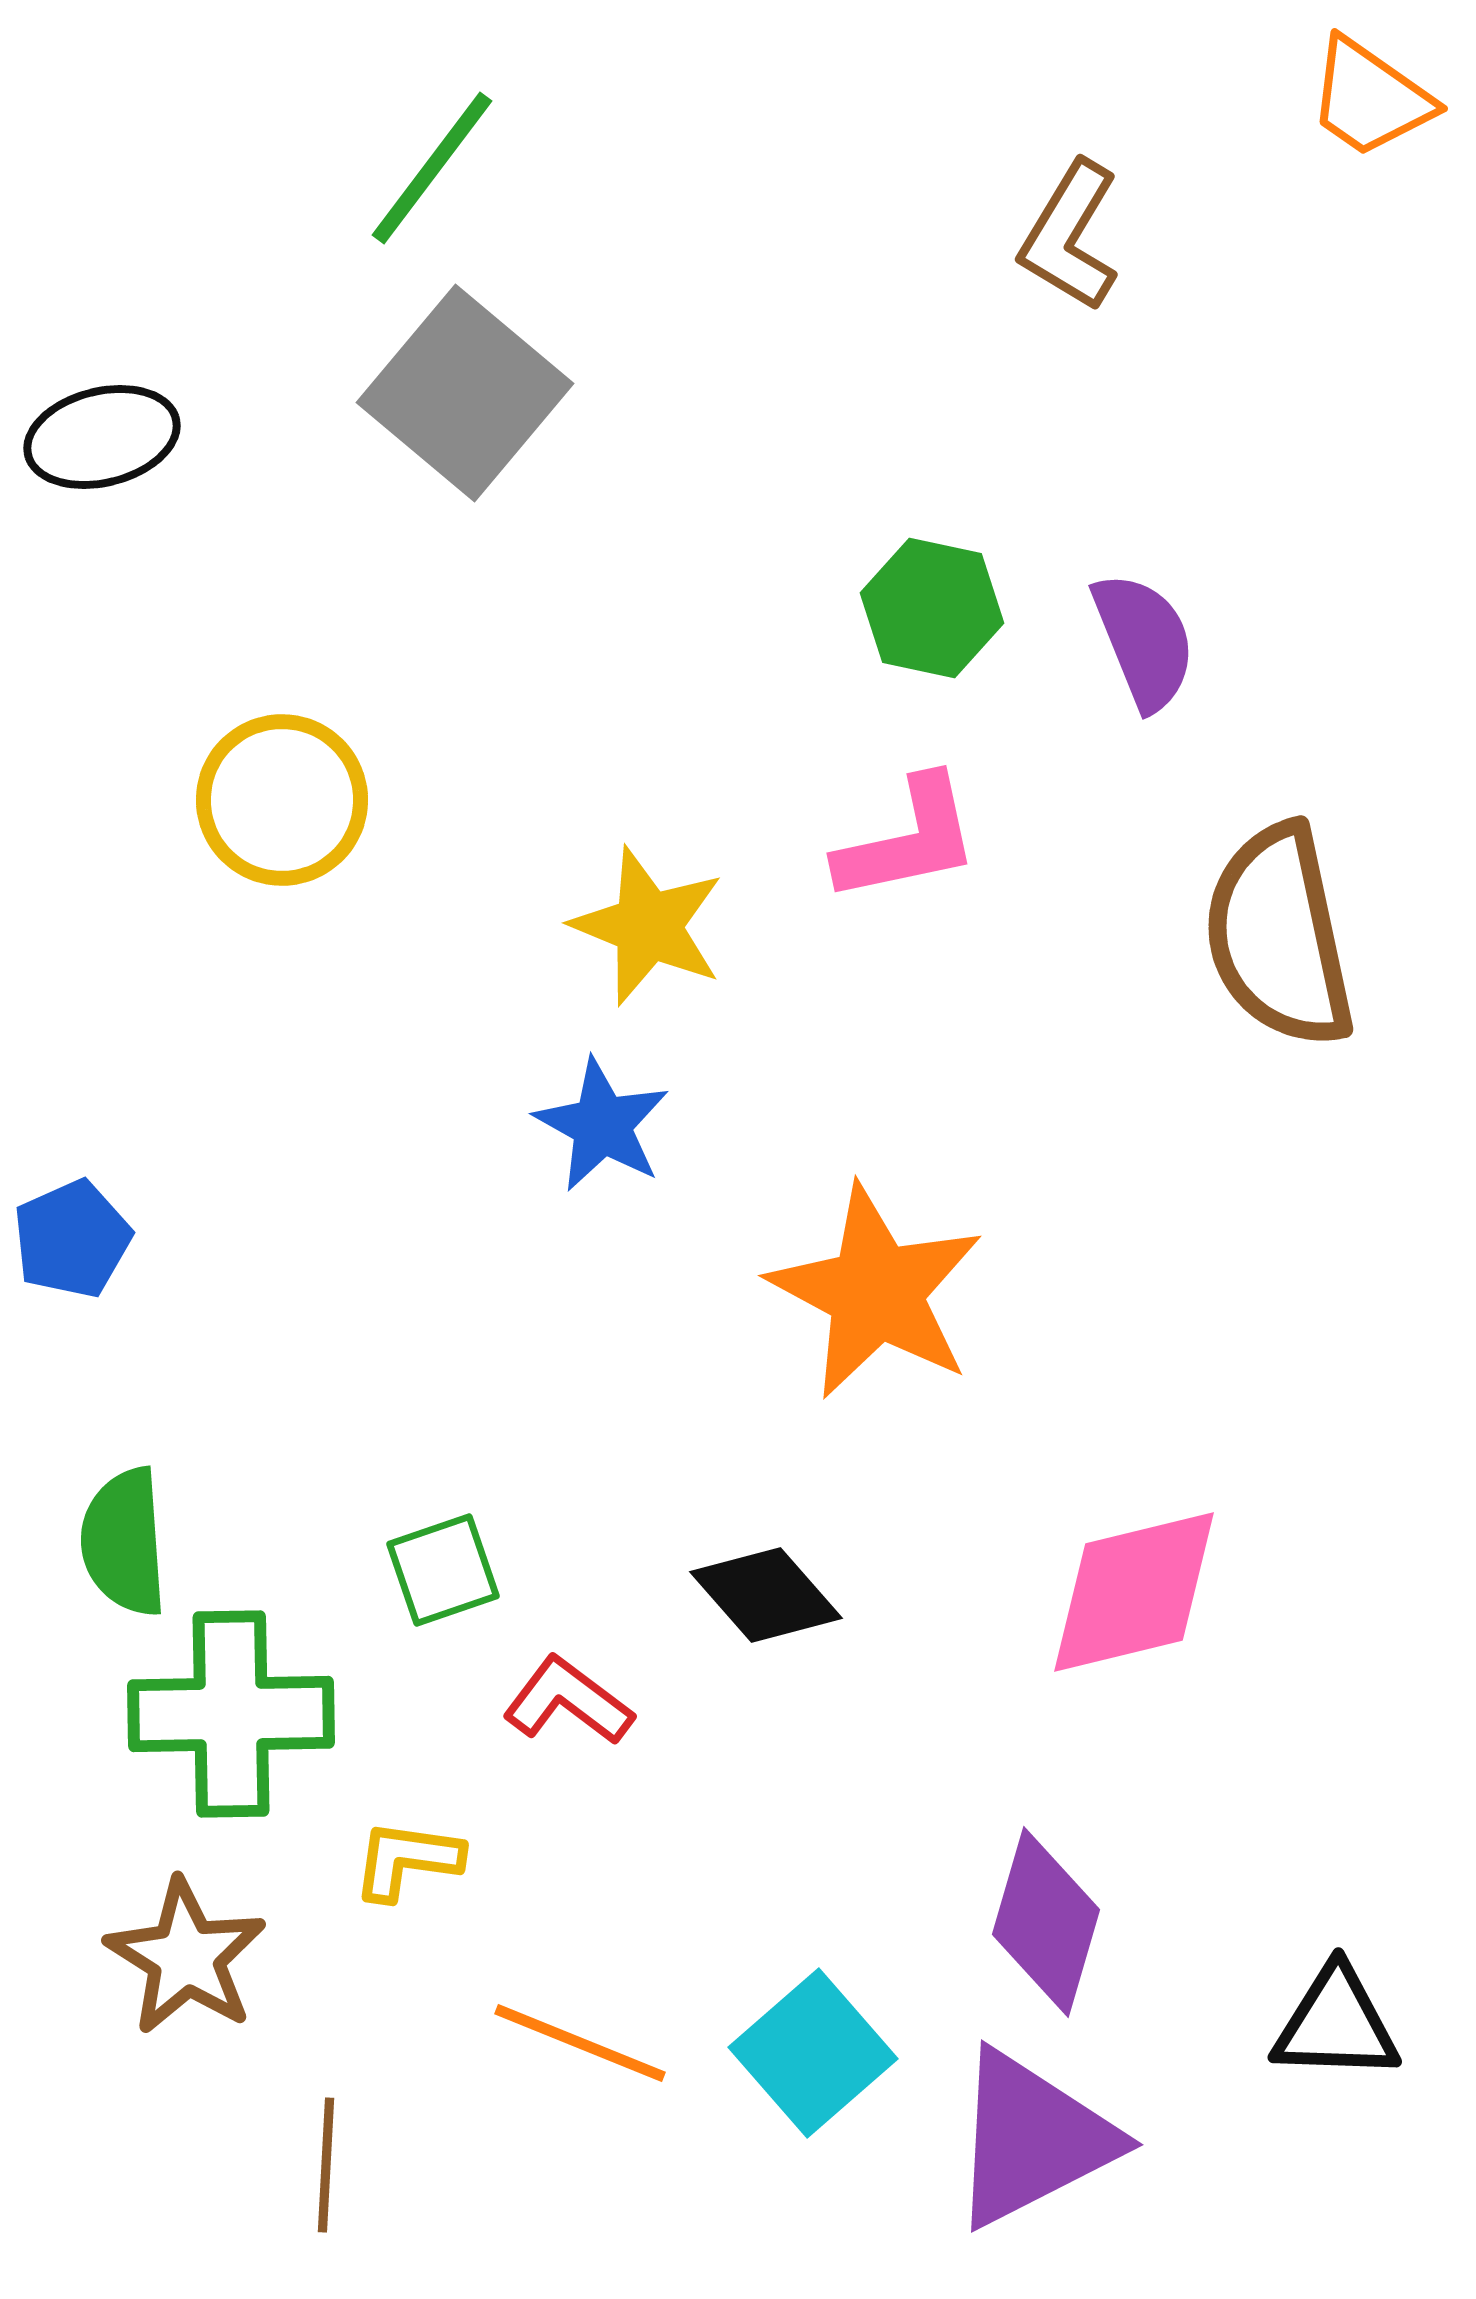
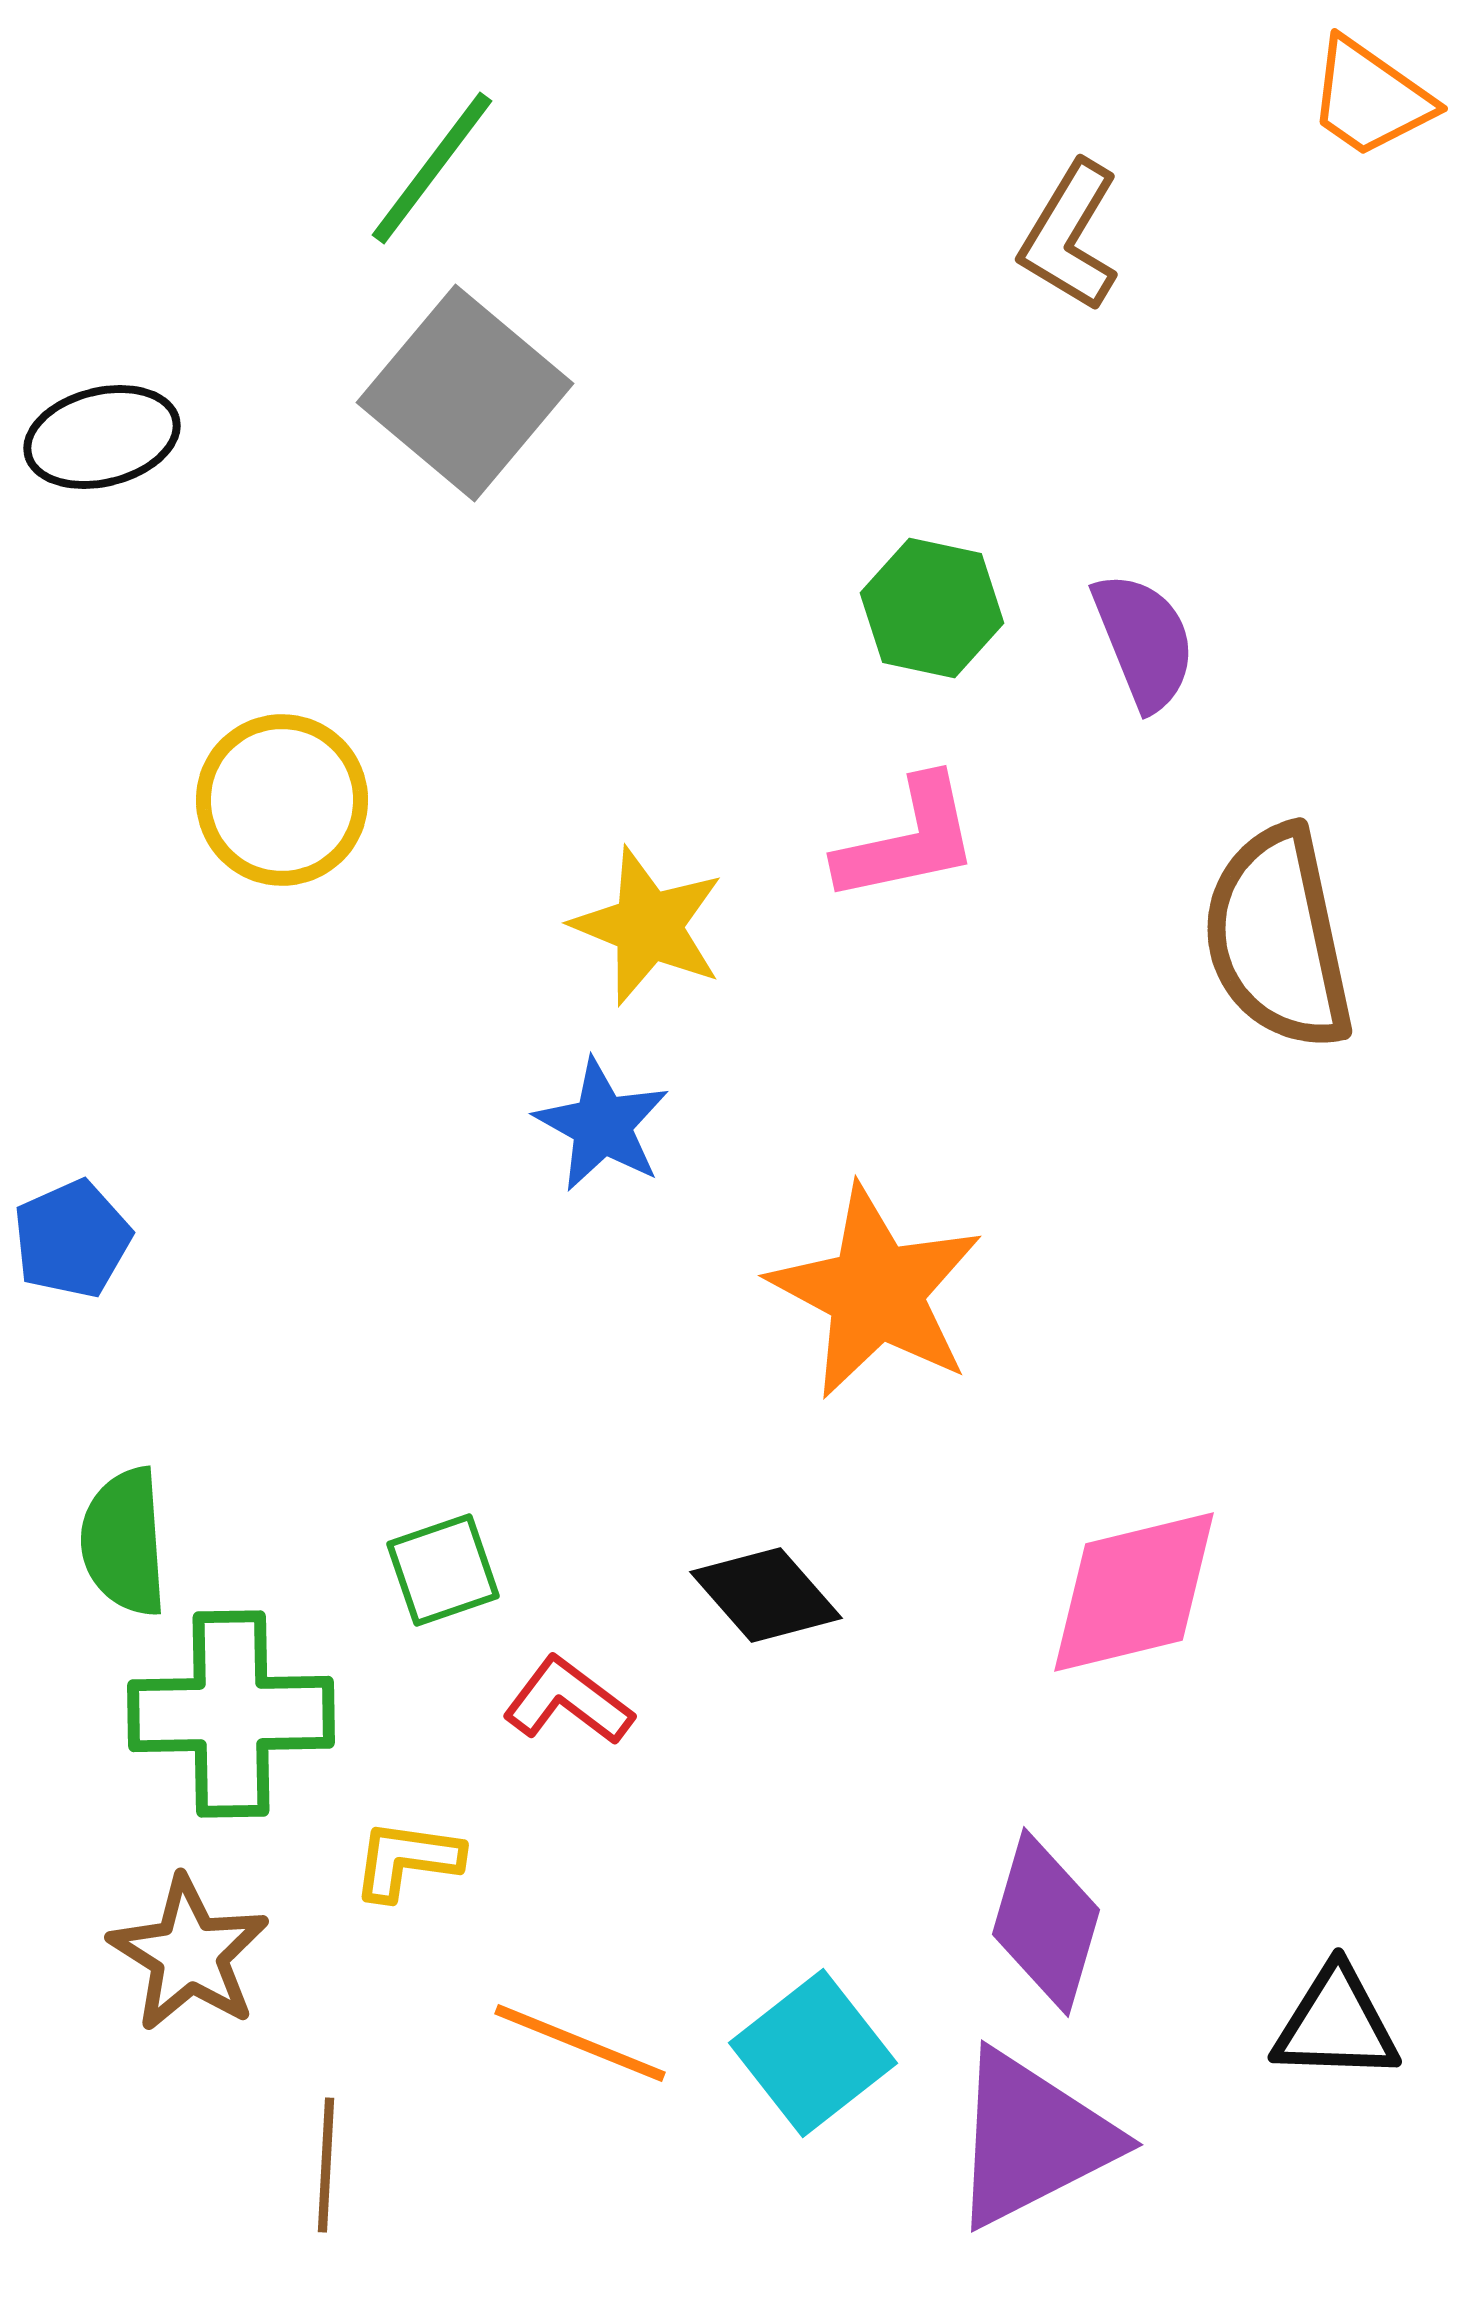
brown semicircle: moved 1 px left, 2 px down
brown star: moved 3 px right, 3 px up
cyan square: rotated 3 degrees clockwise
